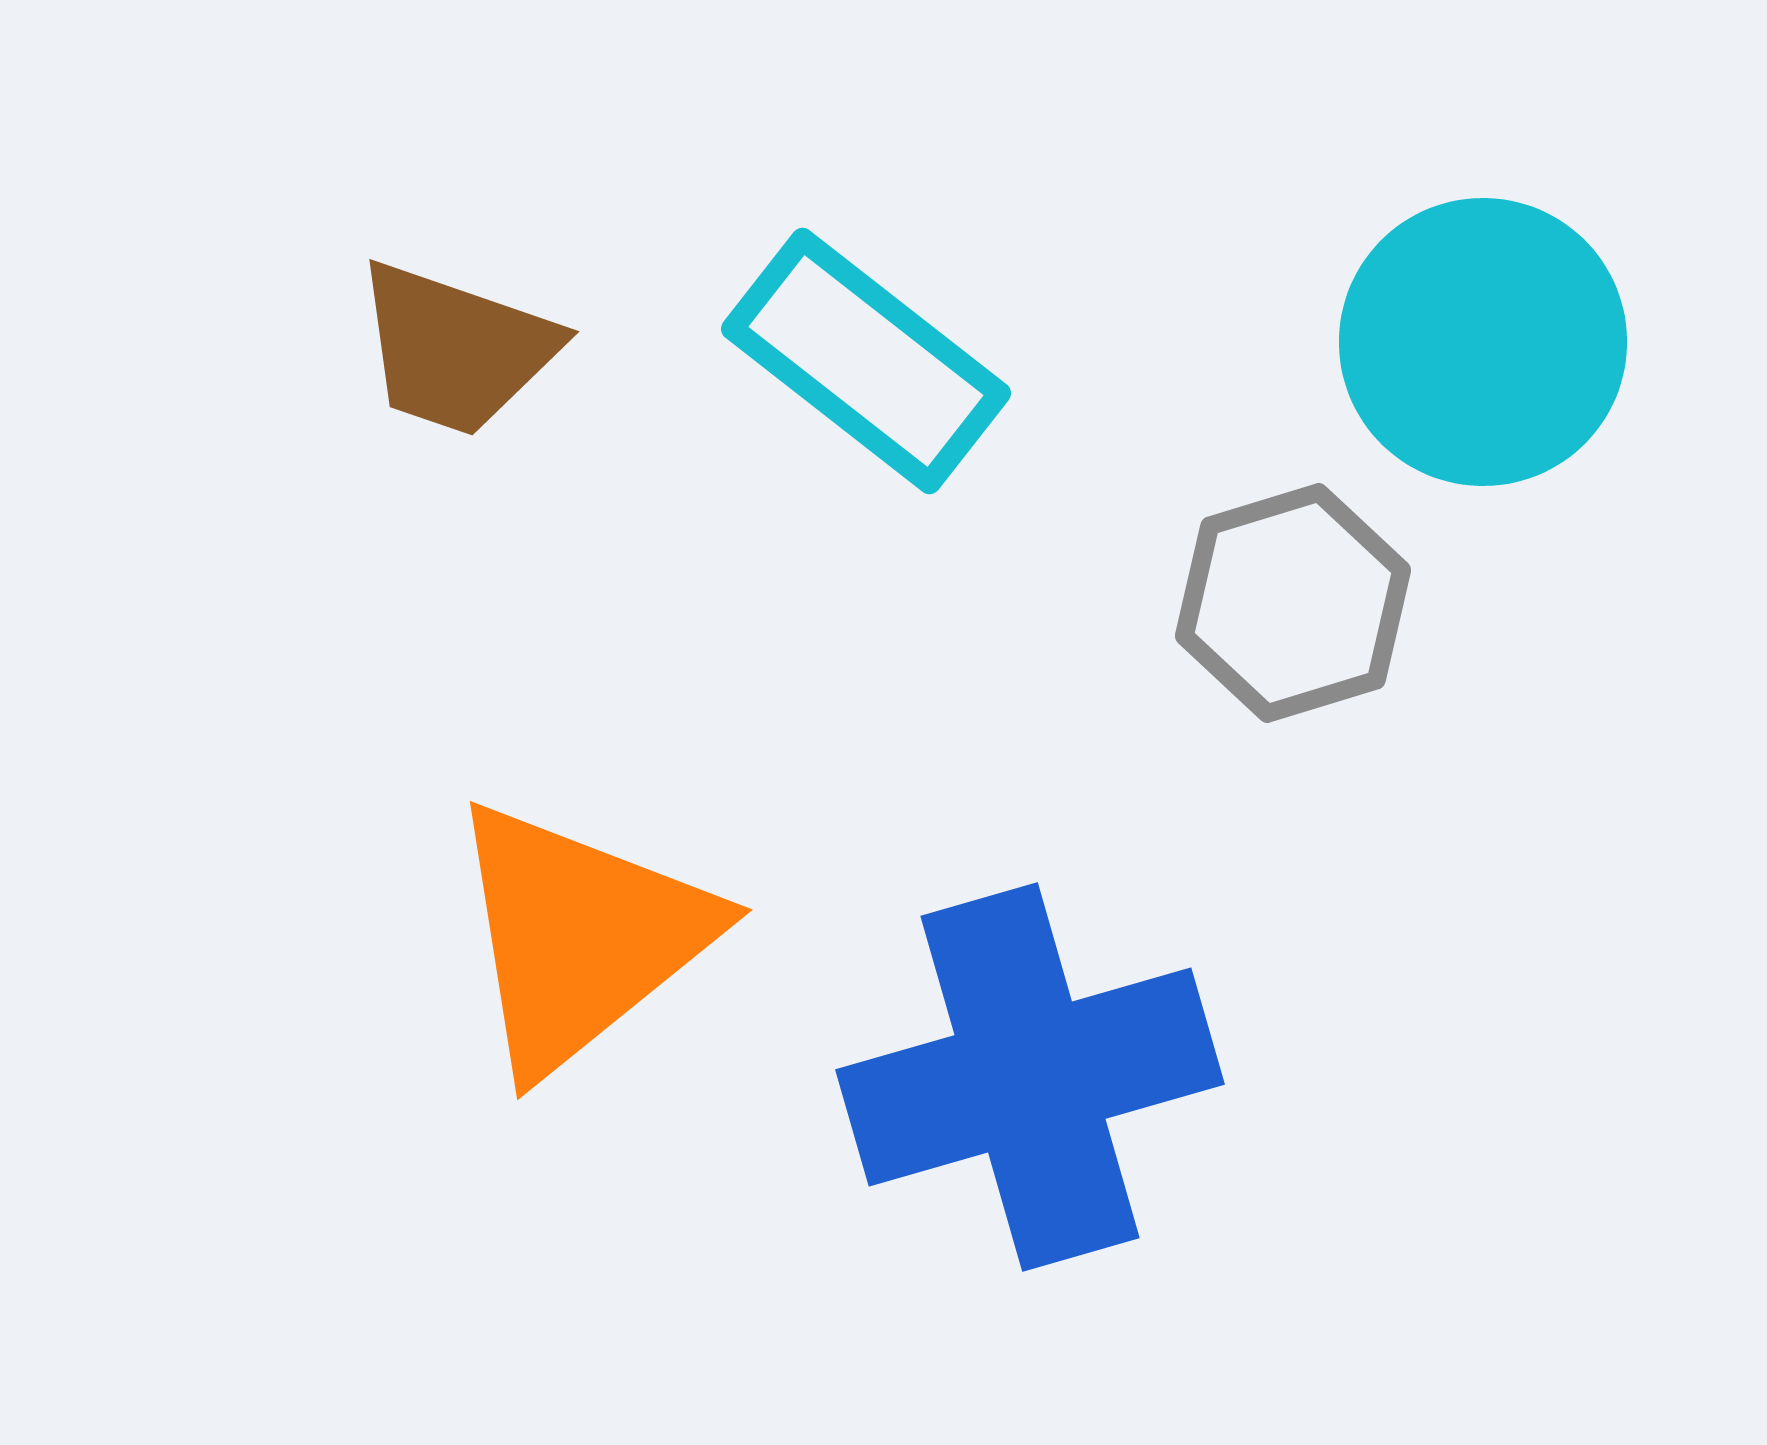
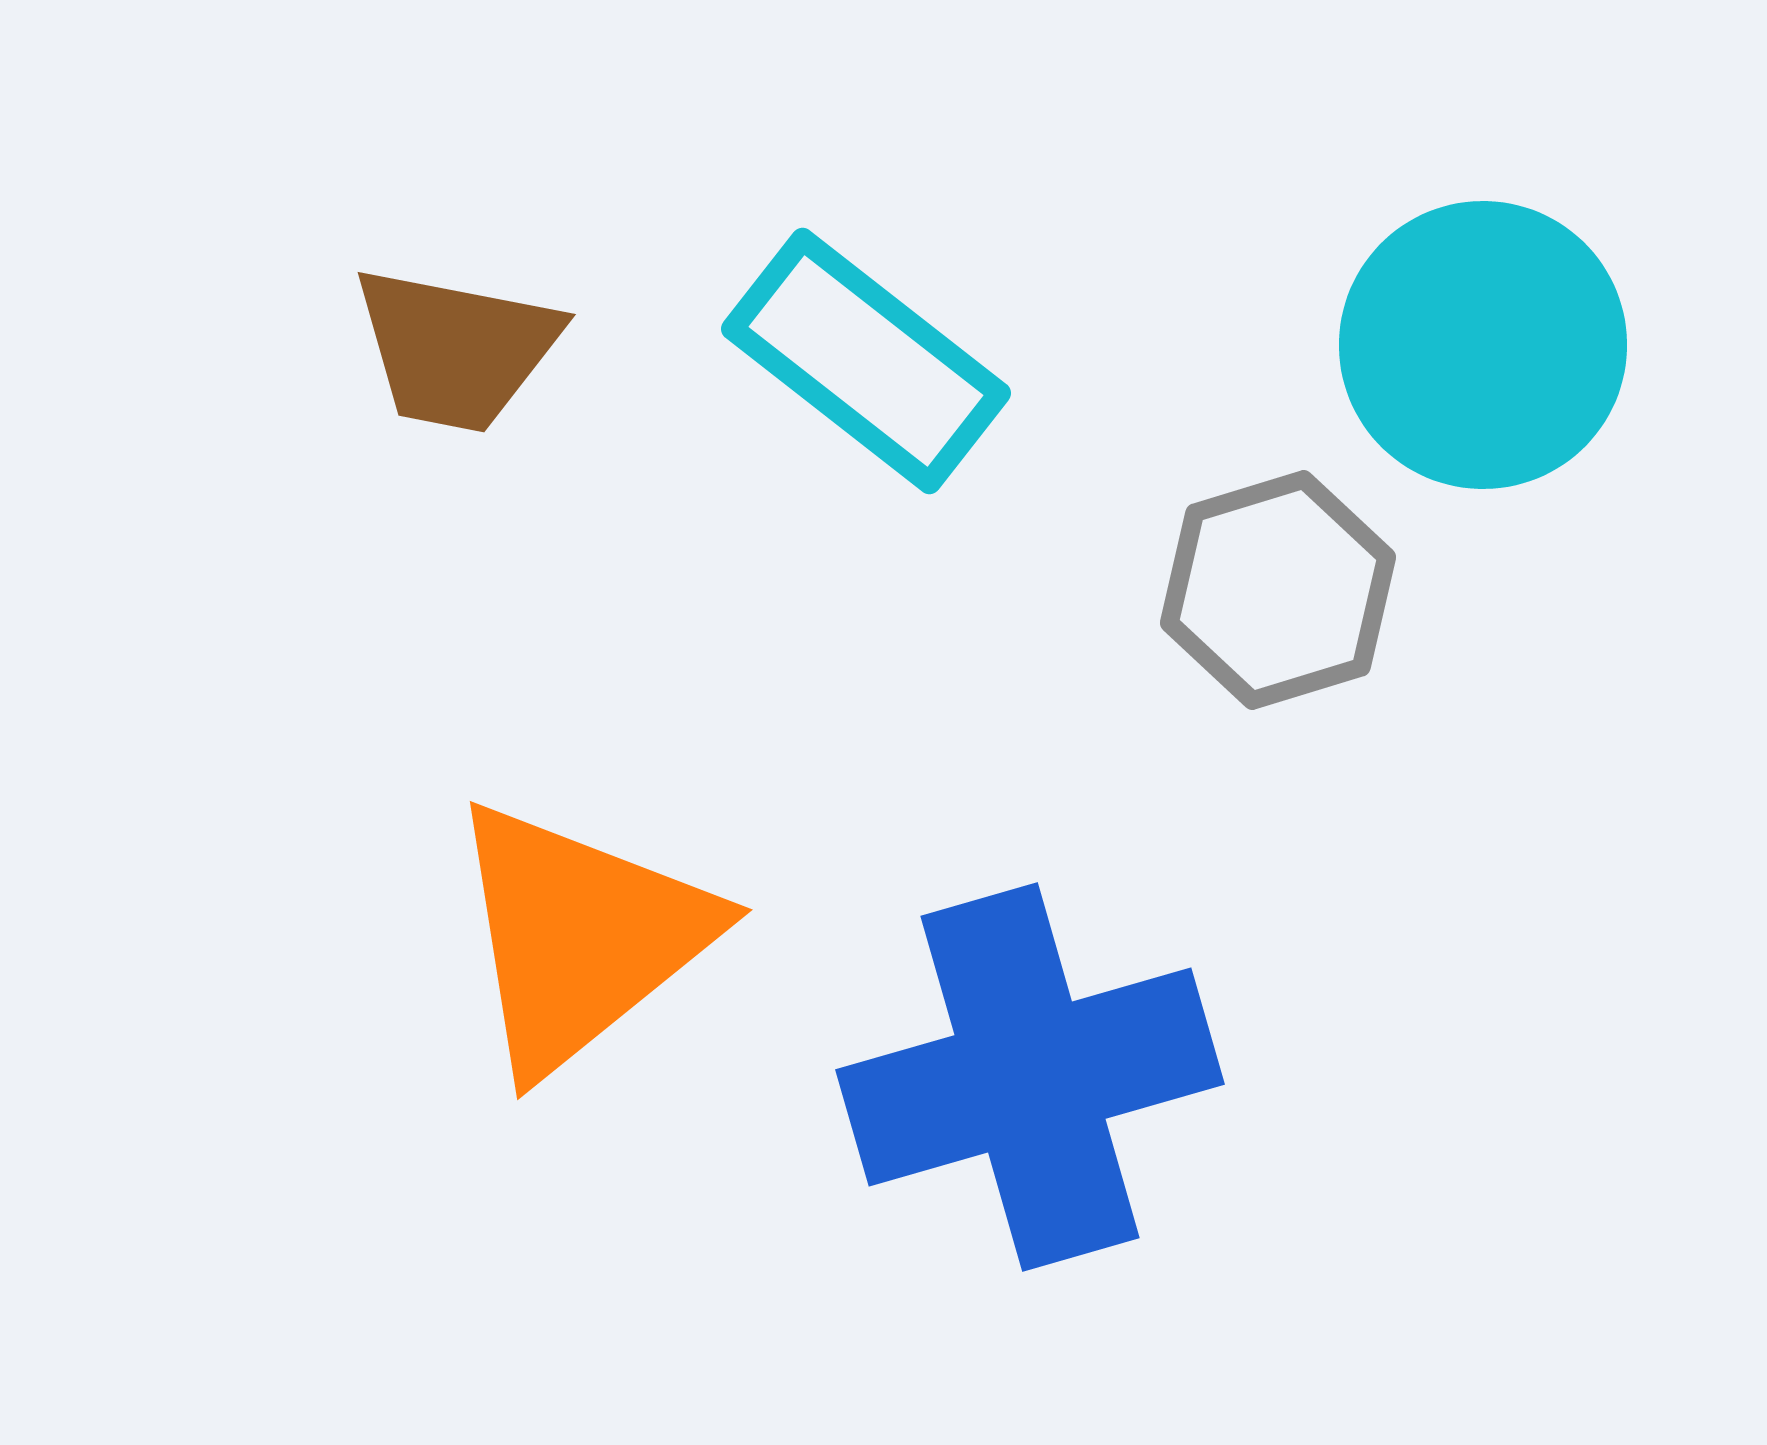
cyan circle: moved 3 px down
brown trapezoid: rotated 8 degrees counterclockwise
gray hexagon: moved 15 px left, 13 px up
